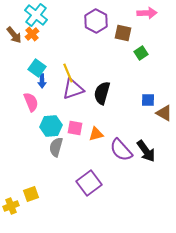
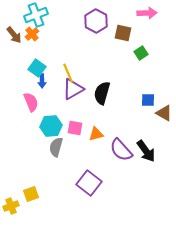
cyan cross: rotated 30 degrees clockwise
purple triangle: rotated 10 degrees counterclockwise
purple square: rotated 15 degrees counterclockwise
